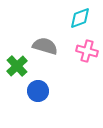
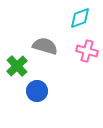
blue circle: moved 1 px left
